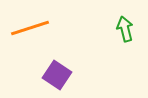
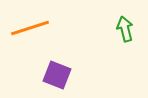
purple square: rotated 12 degrees counterclockwise
